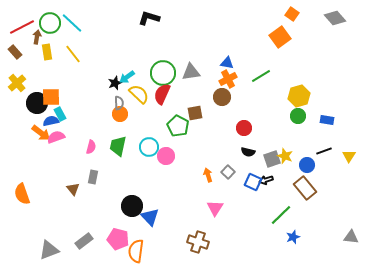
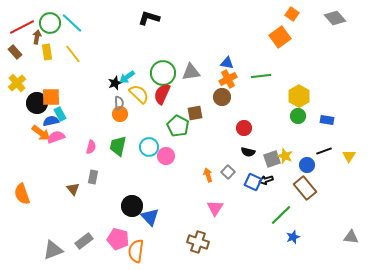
green line at (261, 76): rotated 24 degrees clockwise
yellow hexagon at (299, 96): rotated 15 degrees counterclockwise
gray triangle at (49, 250): moved 4 px right
